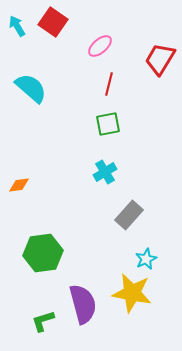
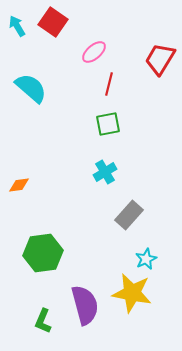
pink ellipse: moved 6 px left, 6 px down
purple semicircle: moved 2 px right, 1 px down
green L-shape: rotated 50 degrees counterclockwise
